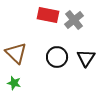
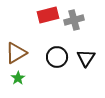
red rectangle: rotated 25 degrees counterclockwise
gray cross: rotated 24 degrees clockwise
brown triangle: rotated 45 degrees clockwise
green star: moved 4 px right, 5 px up; rotated 24 degrees clockwise
